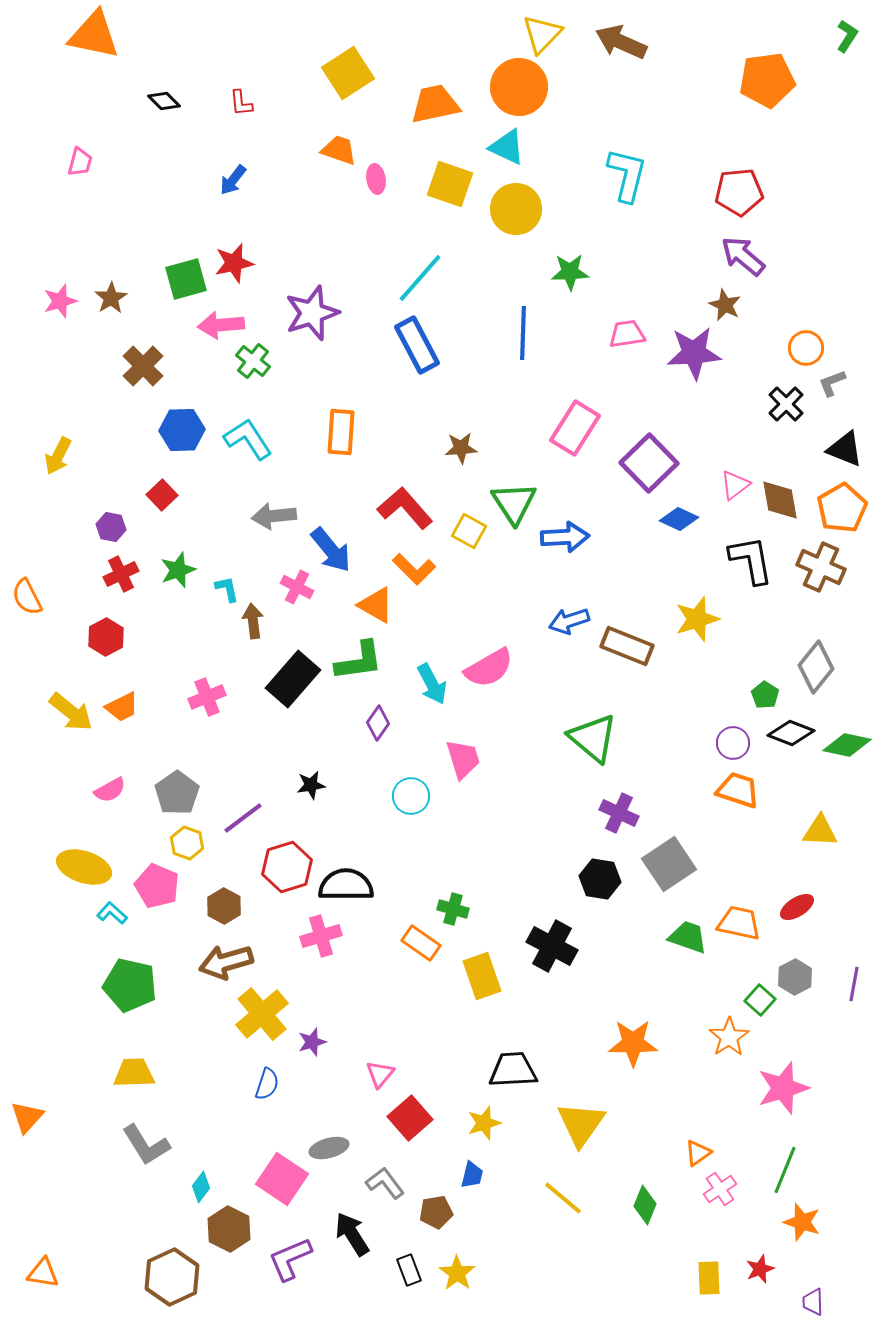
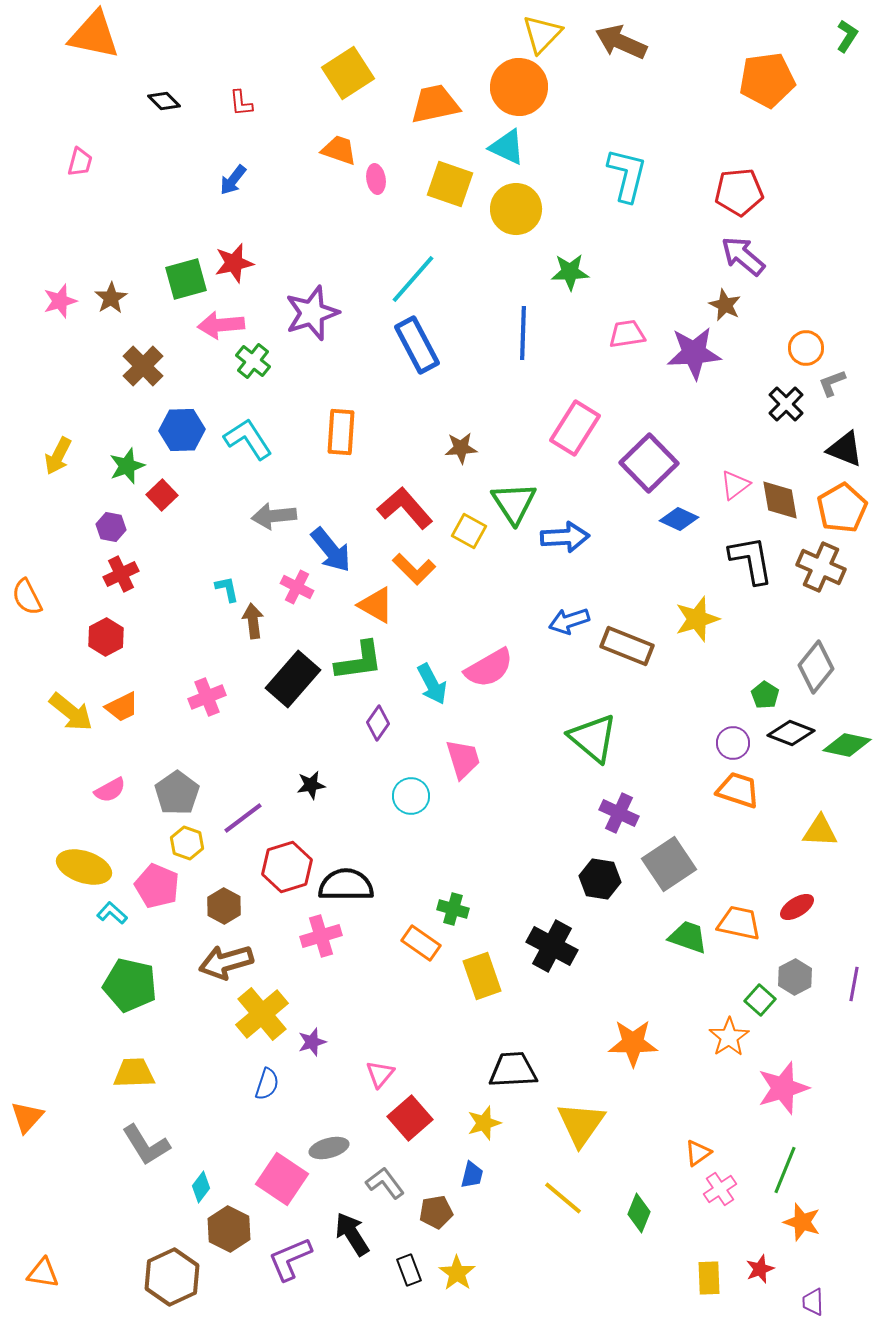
cyan line at (420, 278): moved 7 px left, 1 px down
green star at (178, 570): moved 51 px left, 104 px up
green diamond at (645, 1205): moved 6 px left, 8 px down
